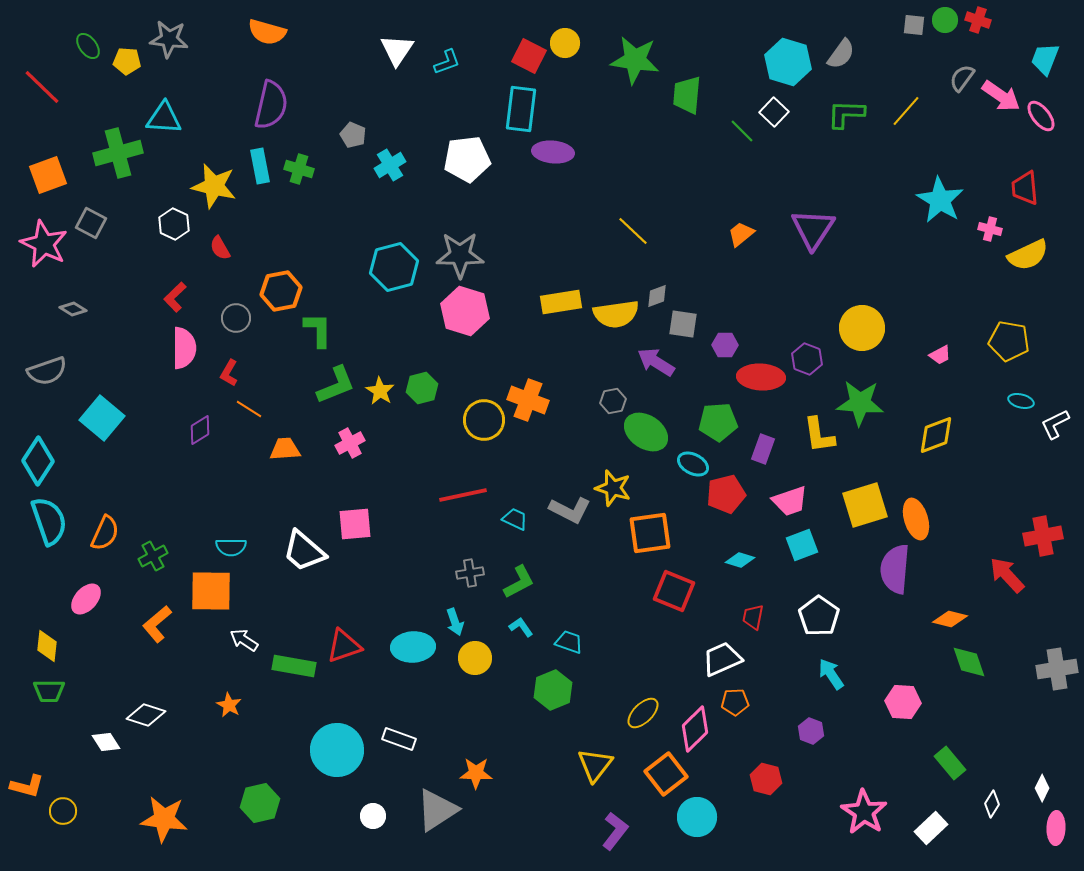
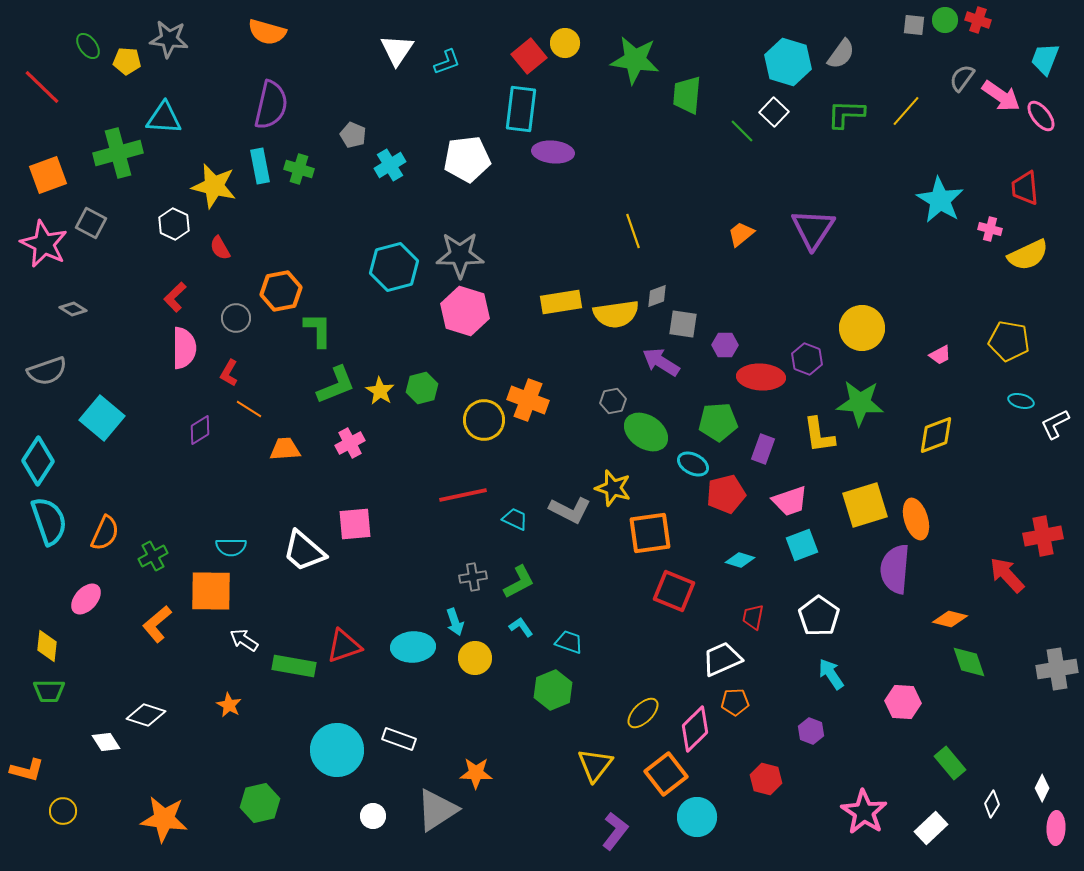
red square at (529, 56): rotated 24 degrees clockwise
yellow line at (633, 231): rotated 28 degrees clockwise
purple arrow at (656, 362): moved 5 px right
gray cross at (470, 573): moved 3 px right, 4 px down
orange L-shape at (27, 786): moved 16 px up
